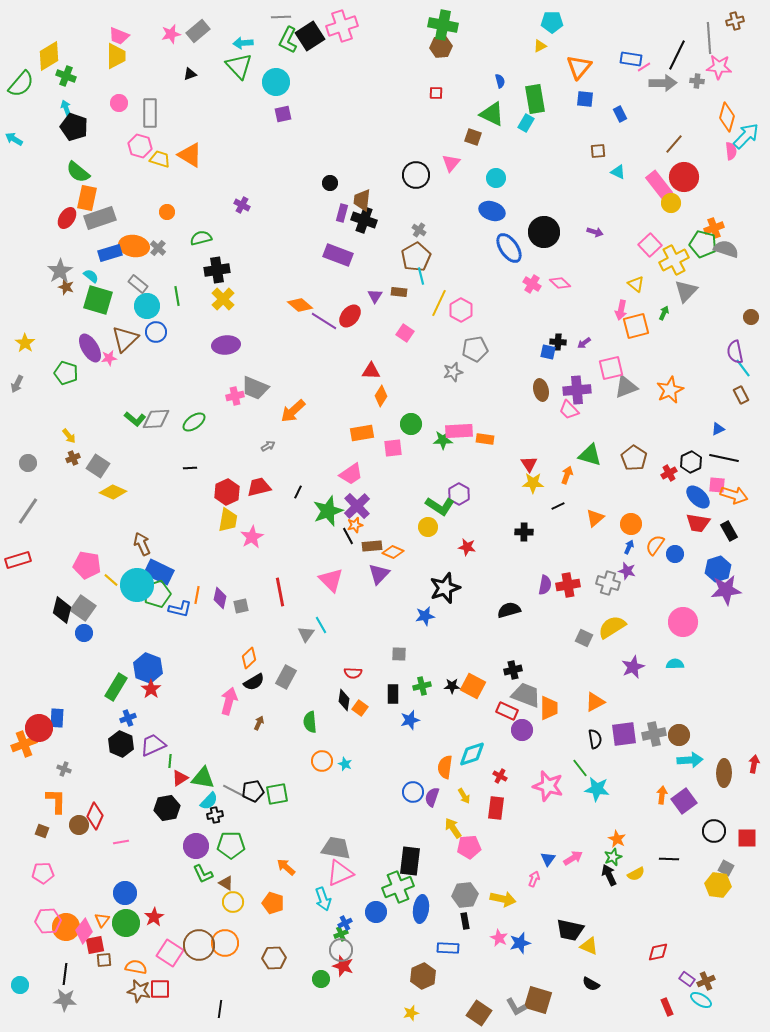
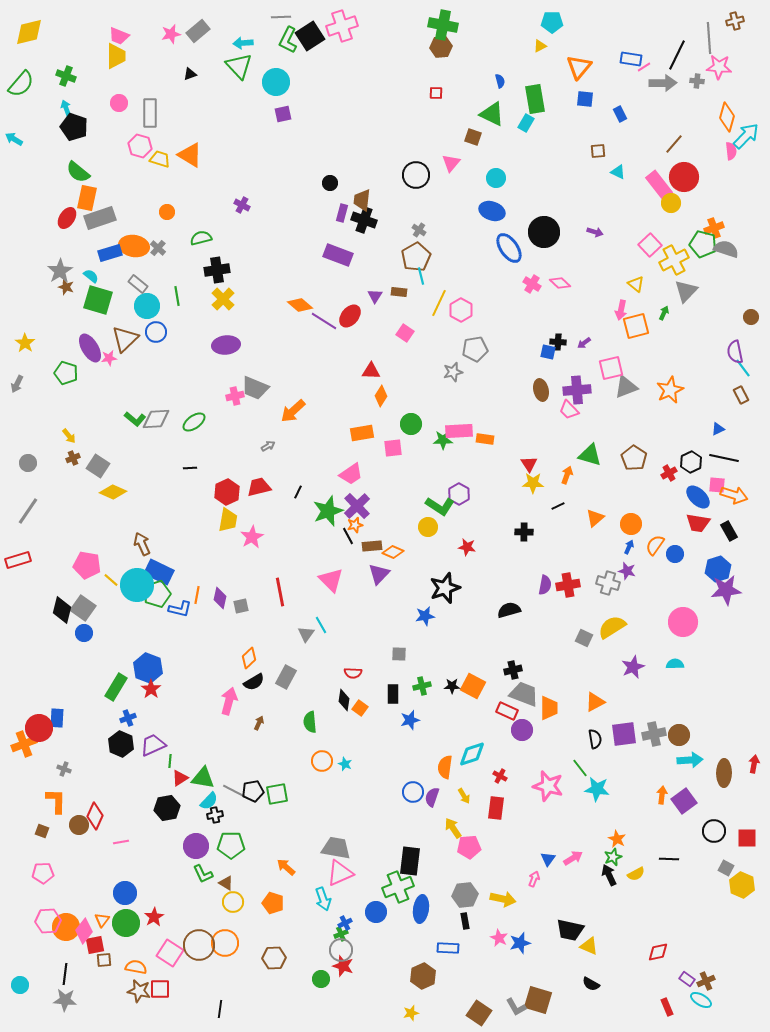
yellow diamond at (49, 56): moved 20 px left, 24 px up; rotated 16 degrees clockwise
gray trapezoid at (526, 695): moved 2 px left, 1 px up
yellow hexagon at (718, 885): moved 24 px right; rotated 15 degrees clockwise
